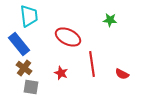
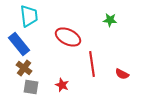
red star: moved 1 px right, 12 px down
